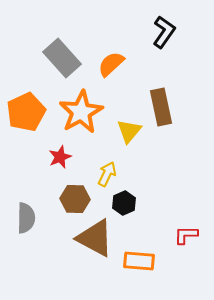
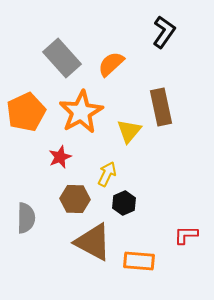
brown triangle: moved 2 px left, 4 px down
